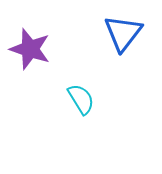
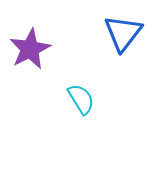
purple star: rotated 27 degrees clockwise
